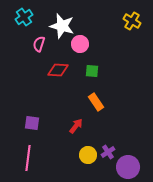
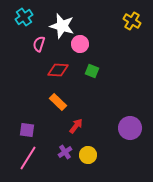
green square: rotated 16 degrees clockwise
orange rectangle: moved 38 px left; rotated 12 degrees counterclockwise
purple square: moved 5 px left, 7 px down
purple cross: moved 43 px left
pink line: rotated 25 degrees clockwise
purple circle: moved 2 px right, 39 px up
